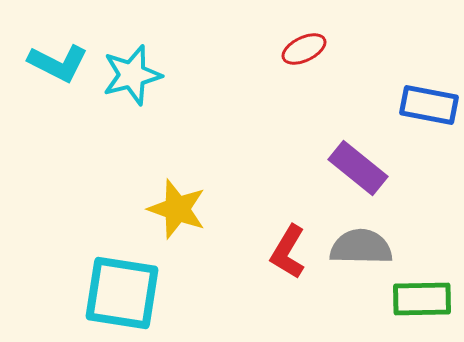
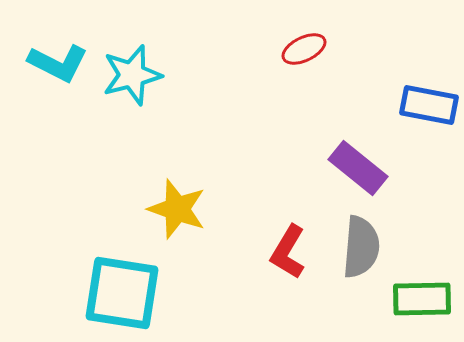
gray semicircle: rotated 94 degrees clockwise
